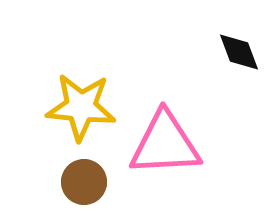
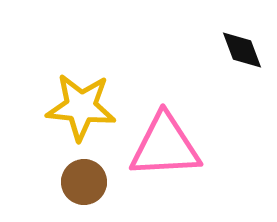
black diamond: moved 3 px right, 2 px up
pink triangle: moved 2 px down
